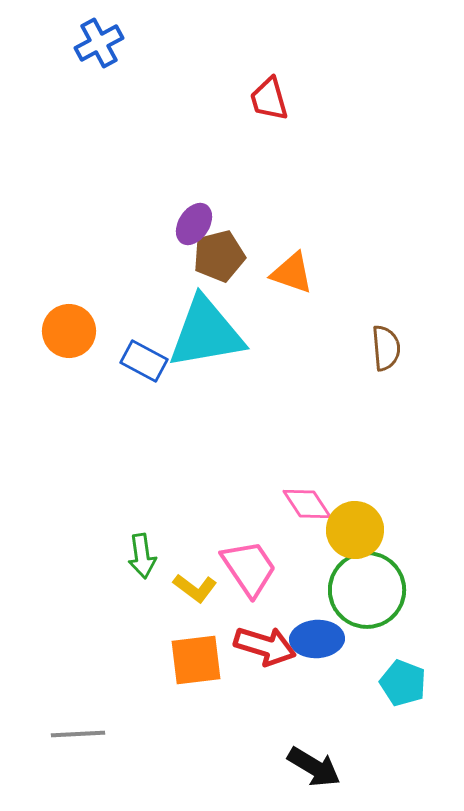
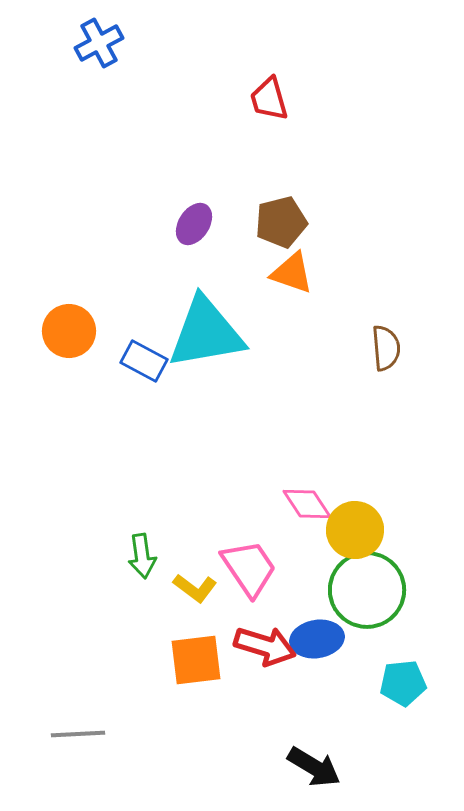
brown pentagon: moved 62 px right, 34 px up
blue ellipse: rotated 6 degrees counterclockwise
cyan pentagon: rotated 27 degrees counterclockwise
